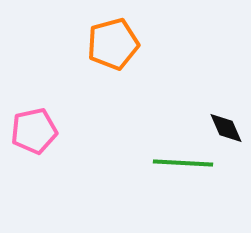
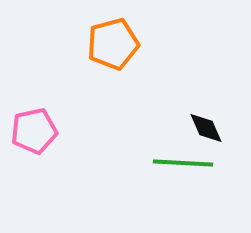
black diamond: moved 20 px left
